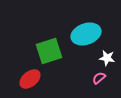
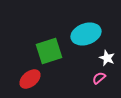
white star: rotated 14 degrees clockwise
